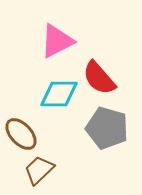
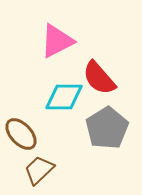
cyan diamond: moved 5 px right, 3 px down
gray pentagon: rotated 24 degrees clockwise
